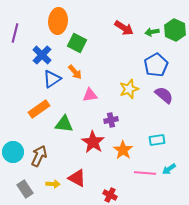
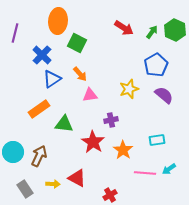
green arrow: rotated 136 degrees clockwise
orange arrow: moved 5 px right, 2 px down
red cross: rotated 32 degrees clockwise
